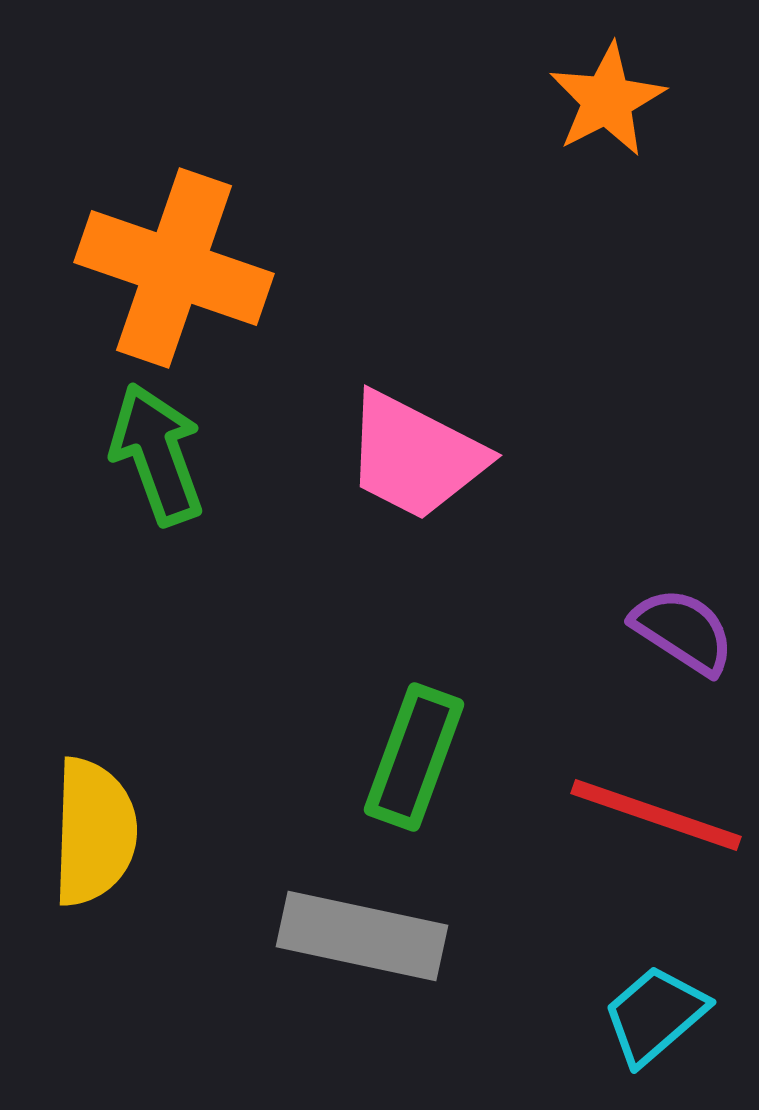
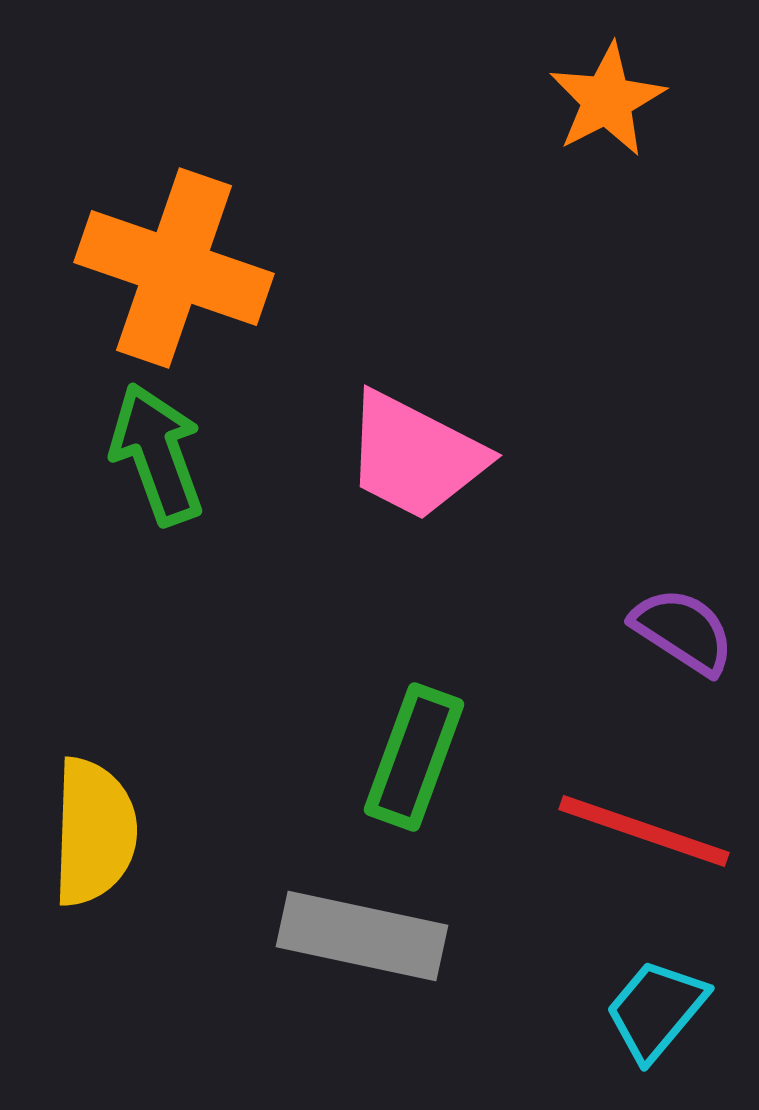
red line: moved 12 px left, 16 px down
cyan trapezoid: moved 1 px right, 5 px up; rotated 9 degrees counterclockwise
